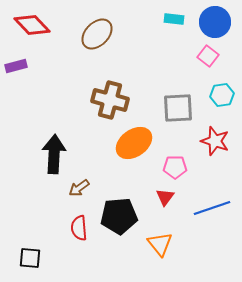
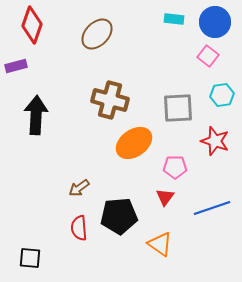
red diamond: rotated 63 degrees clockwise
black arrow: moved 18 px left, 39 px up
orange triangle: rotated 16 degrees counterclockwise
